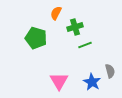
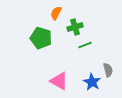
green pentagon: moved 5 px right
gray semicircle: moved 2 px left, 1 px up
pink triangle: rotated 30 degrees counterclockwise
